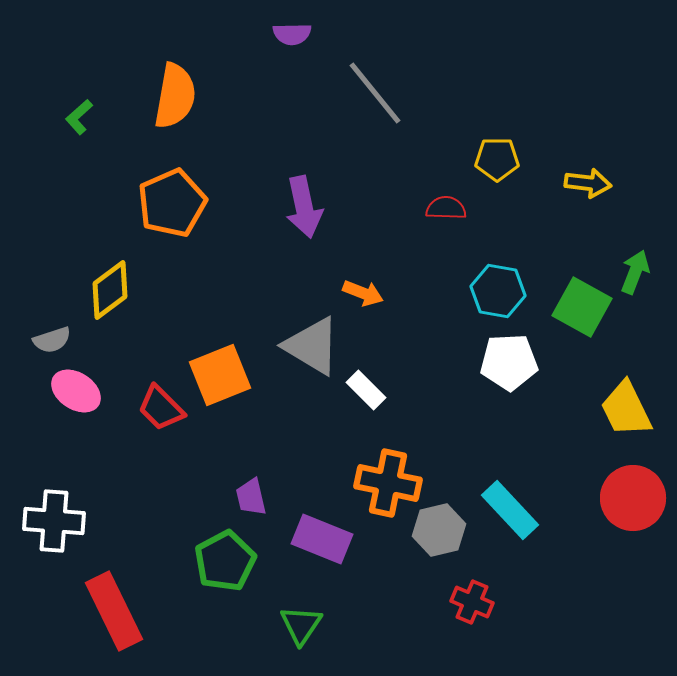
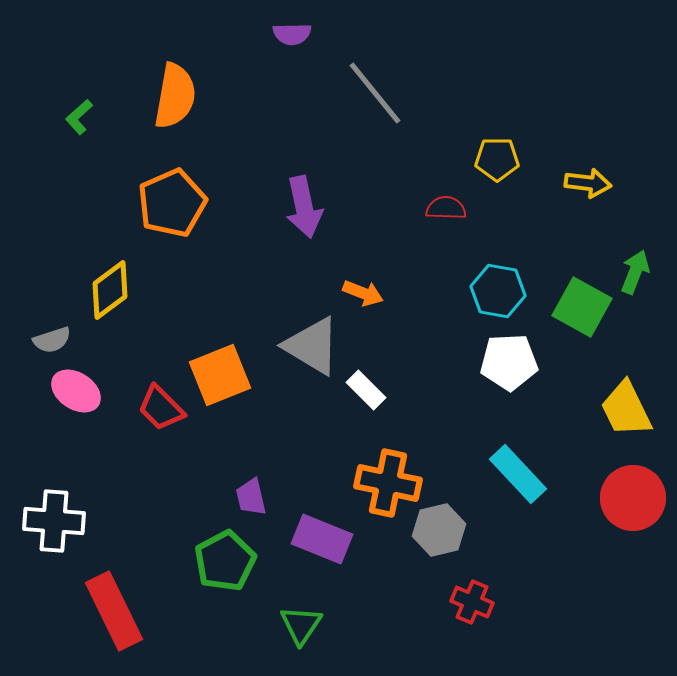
cyan rectangle: moved 8 px right, 36 px up
